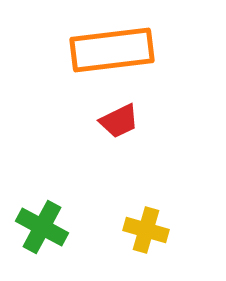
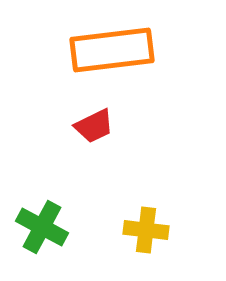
red trapezoid: moved 25 px left, 5 px down
yellow cross: rotated 9 degrees counterclockwise
